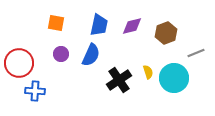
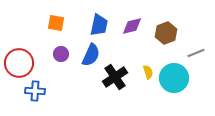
black cross: moved 4 px left, 3 px up
